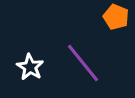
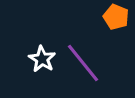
white star: moved 12 px right, 8 px up
